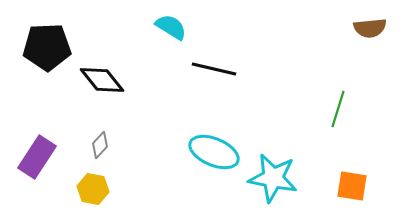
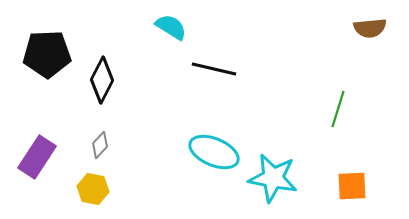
black pentagon: moved 7 px down
black diamond: rotated 66 degrees clockwise
orange square: rotated 12 degrees counterclockwise
